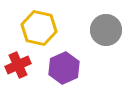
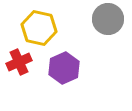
gray circle: moved 2 px right, 11 px up
red cross: moved 1 px right, 3 px up
